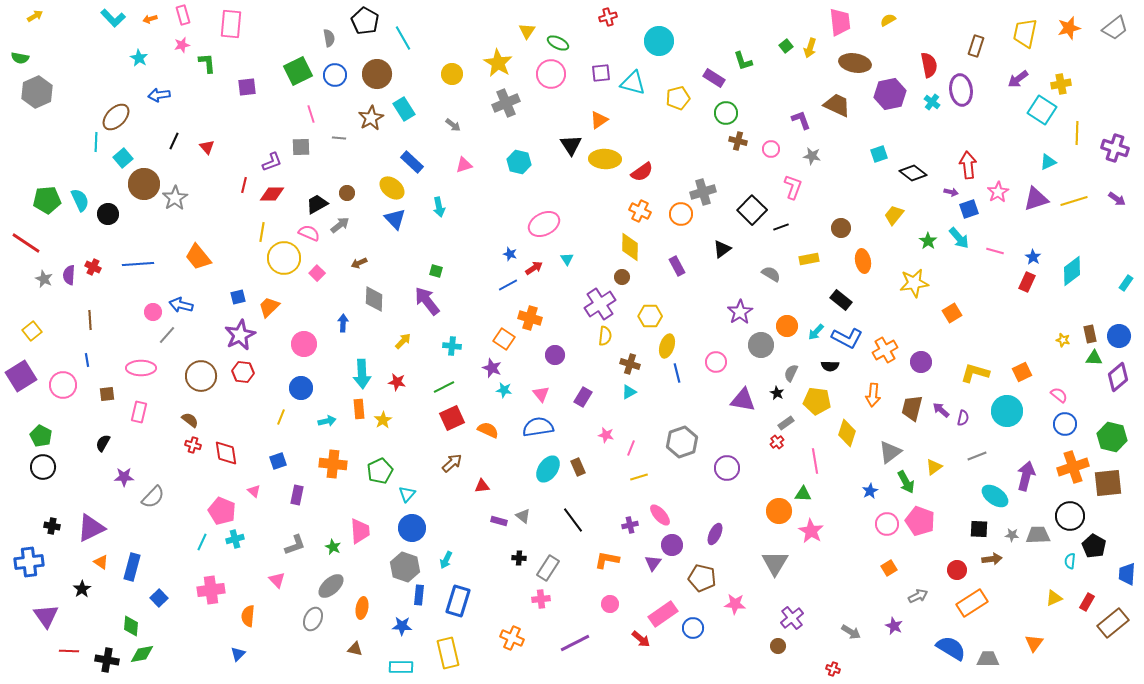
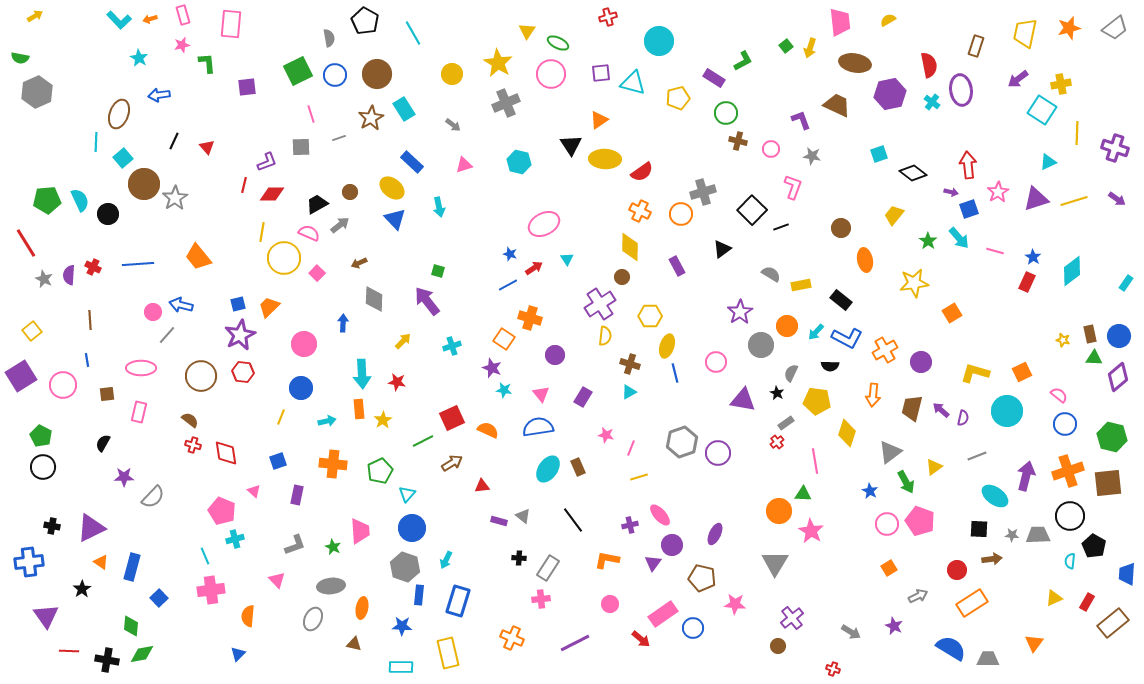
cyan L-shape at (113, 18): moved 6 px right, 2 px down
cyan line at (403, 38): moved 10 px right, 5 px up
green L-shape at (743, 61): rotated 100 degrees counterclockwise
brown ellipse at (116, 117): moved 3 px right, 3 px up; rotated 24 degrees counterclockwise
gray line at (339, 138): rotated 24 degrees counterclockwise
purple L-shape at (272, 162): moved 5 px left
brown circle at (347, 193): moved 3 px right, 1 px up
red line at (26, 243): rotated 24 degrees clockwise
yellow rectangle at (809, 259): moved 8 px left, 26 px down
orange ellipse at (863, 261): moved 2 px right, 1 px up
green square at (436, 271): moved 2 px right
blue square at (238, 297): moved 7 px down
cyan cross at (452, 346): rotated 24 degrees counterclockwise
blue line at (677, 373): moved 2 px left
green line at (444, 387): moved 21 px left, 54 px down
brown arrow at (452, 463): rotated 10 degrees clockwise
orange cross at (1073, 467): moved 5 px left, 4 px down
purple circle at (727, 468): moved 9 px left, 15 px up
blue star at (870, 491): rotated 14 degrees counterclockwise
cyan line at (202, 542): moved 3 px right, 14 px down; rotated 48 degrees counterclockwise
gray ellipse at (331, 586): rotated 36 degrees clockwise
brown triangle at (355, 649): moved 1 px left, 5 px up
